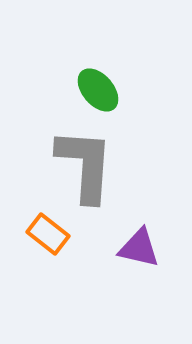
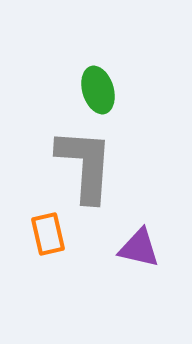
green ellipse: rotated 24 degrees clockwise
orange rectangle: rotated 39 degrees clockwise
